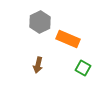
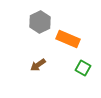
brown arrow: rotated 42 degrees clockwise
